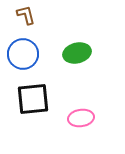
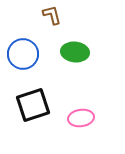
brown L-shape: moved 26 px right
green ellipse: moved 2 px left, 1 px up; rotated 20 degrees clockwise
black square: moved 6 px down; rotated 12 degrees counterclockwise
